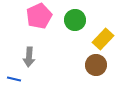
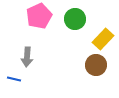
green circle: moved 1 px up
gray arrow: moved 2 px left
